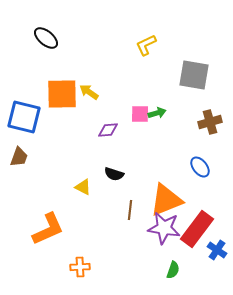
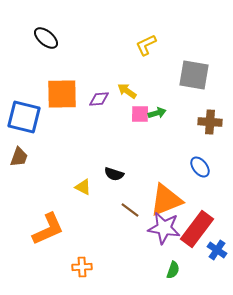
yellow arrow: moved 38 px right, 1 px up
brown cross: rotated 20 degrees clockwise
purple diamond: moved 9 px left, 31 px up
brown line: rotated 60 degrees counterclockwise
orange cross: moved 2 px right
